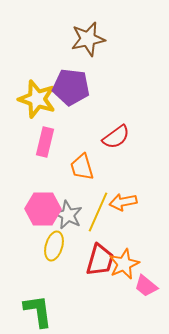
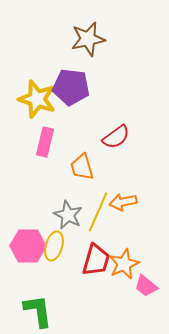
pink hexagon: moved 15 px left, 37 px down
red trapezoid: moved 4 px left
